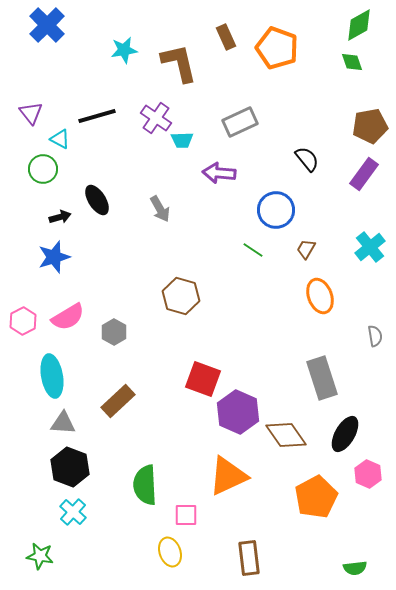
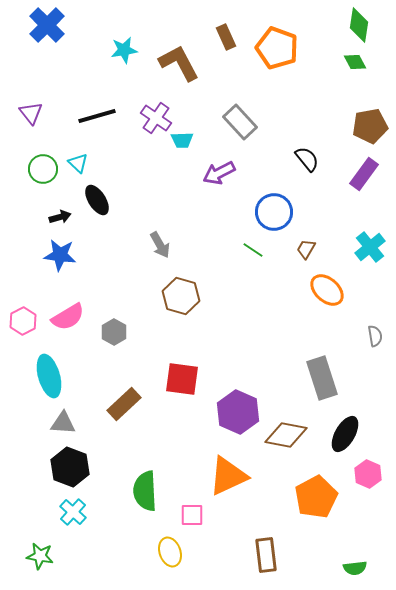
green diamond at (359, 25): rotated 52 degrees counterclockwise
green diamond at (352, 62): moved 3 px right; rotated 10 degrees counterclockwise
brown L-shape at (179, 63): rotated 15 degrees counterclockwise
gray rectangle at (240, 122): rotated 72 degrees clockwise
cyan triangle at (60, 139): moved 18 px right, 24 px down; rotated 15 degrees clockwise
purple arrow at (219, 173): rotated 32 degrees counterclockwise
gray arrow at (160, 209): moved 36 px down
blue circle at (276, 210): moved 2 px left, 2 px down
blue star at (54, 257): moved 6 px right, 2 px up; rotated 24 degrees clockwise
orange ellipse at (320, 296): moved 7 px right, 6 px up; rotated 28 degrees counterclockwise
cyan ellipse at (52, 376): moved 3 px left; rotated 6 degrees counterclockwise
red square at (203, 379): moved 21 px left; rotated 12 degrees counterclockwise
brown rectangle at (118, 401): moved 6 px right, 3 px down
brown diamond at (286, 435): rotated 45 degrees counterclockwise
green semicircle at (145, 485): moved 6 px down
pink square at (186, 515): moved 6 px right
brown rectangle at (249, 558): moved 17 px right, 3 px up
